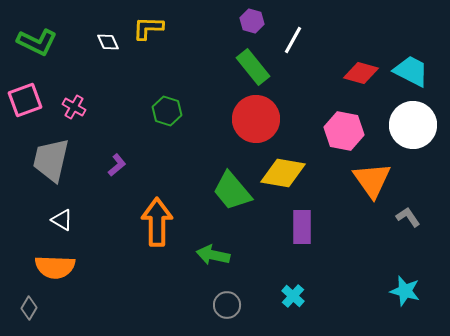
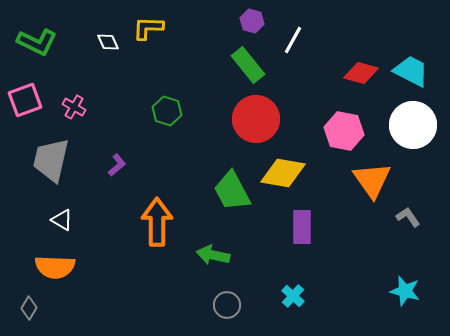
green rectangle: moved 5 px left, 2 px up
green trapezoid: rotated 12 degrees clockwise
